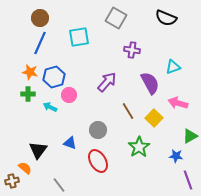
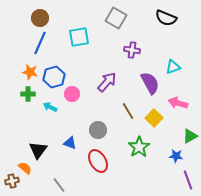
pink circle: moved 3 px right, 1 px up
